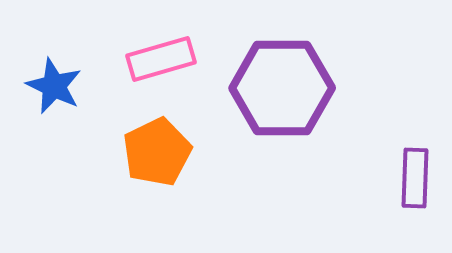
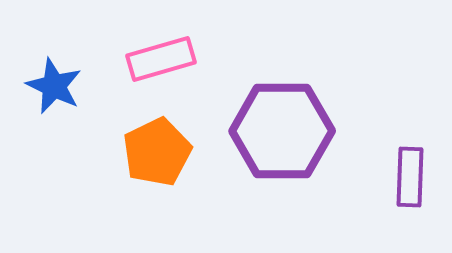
purple hexagon: moved 43 px down
purple rectangle: moved 5 px left, 1 px up
